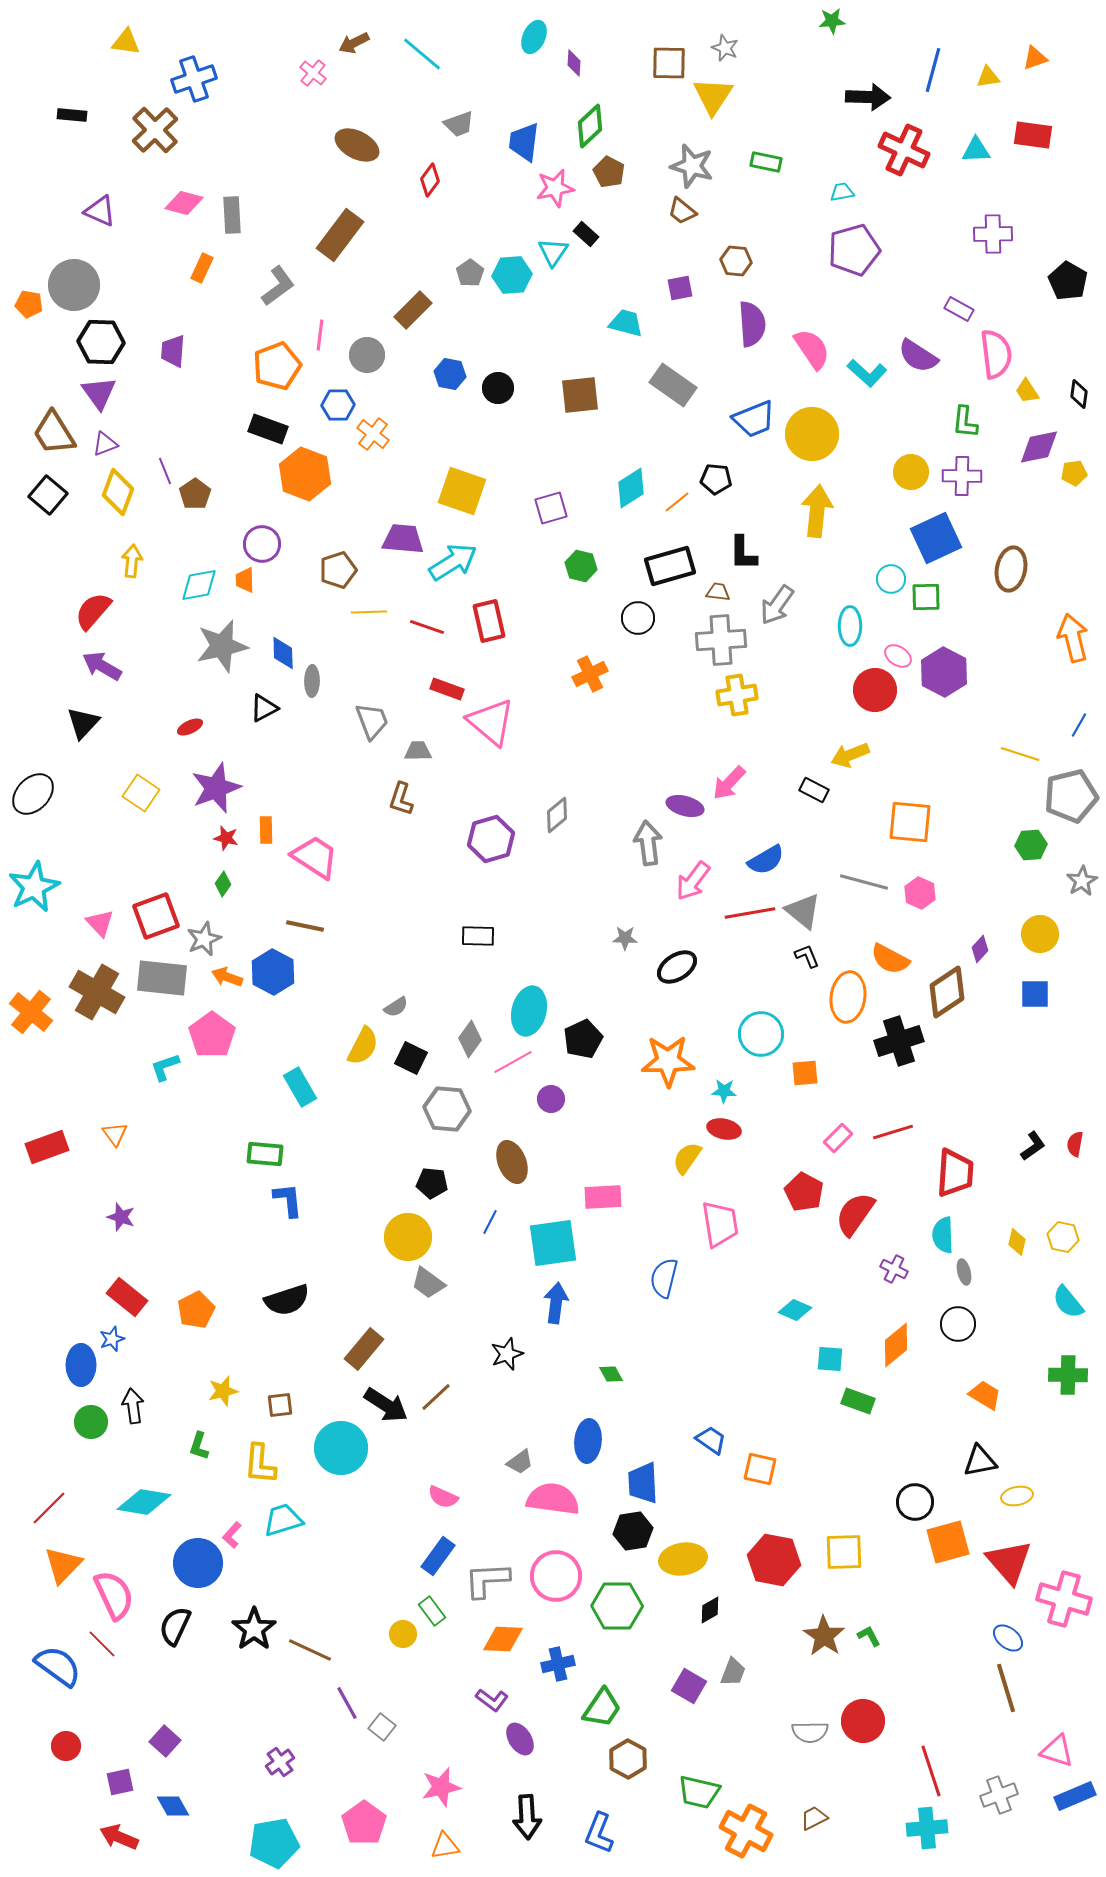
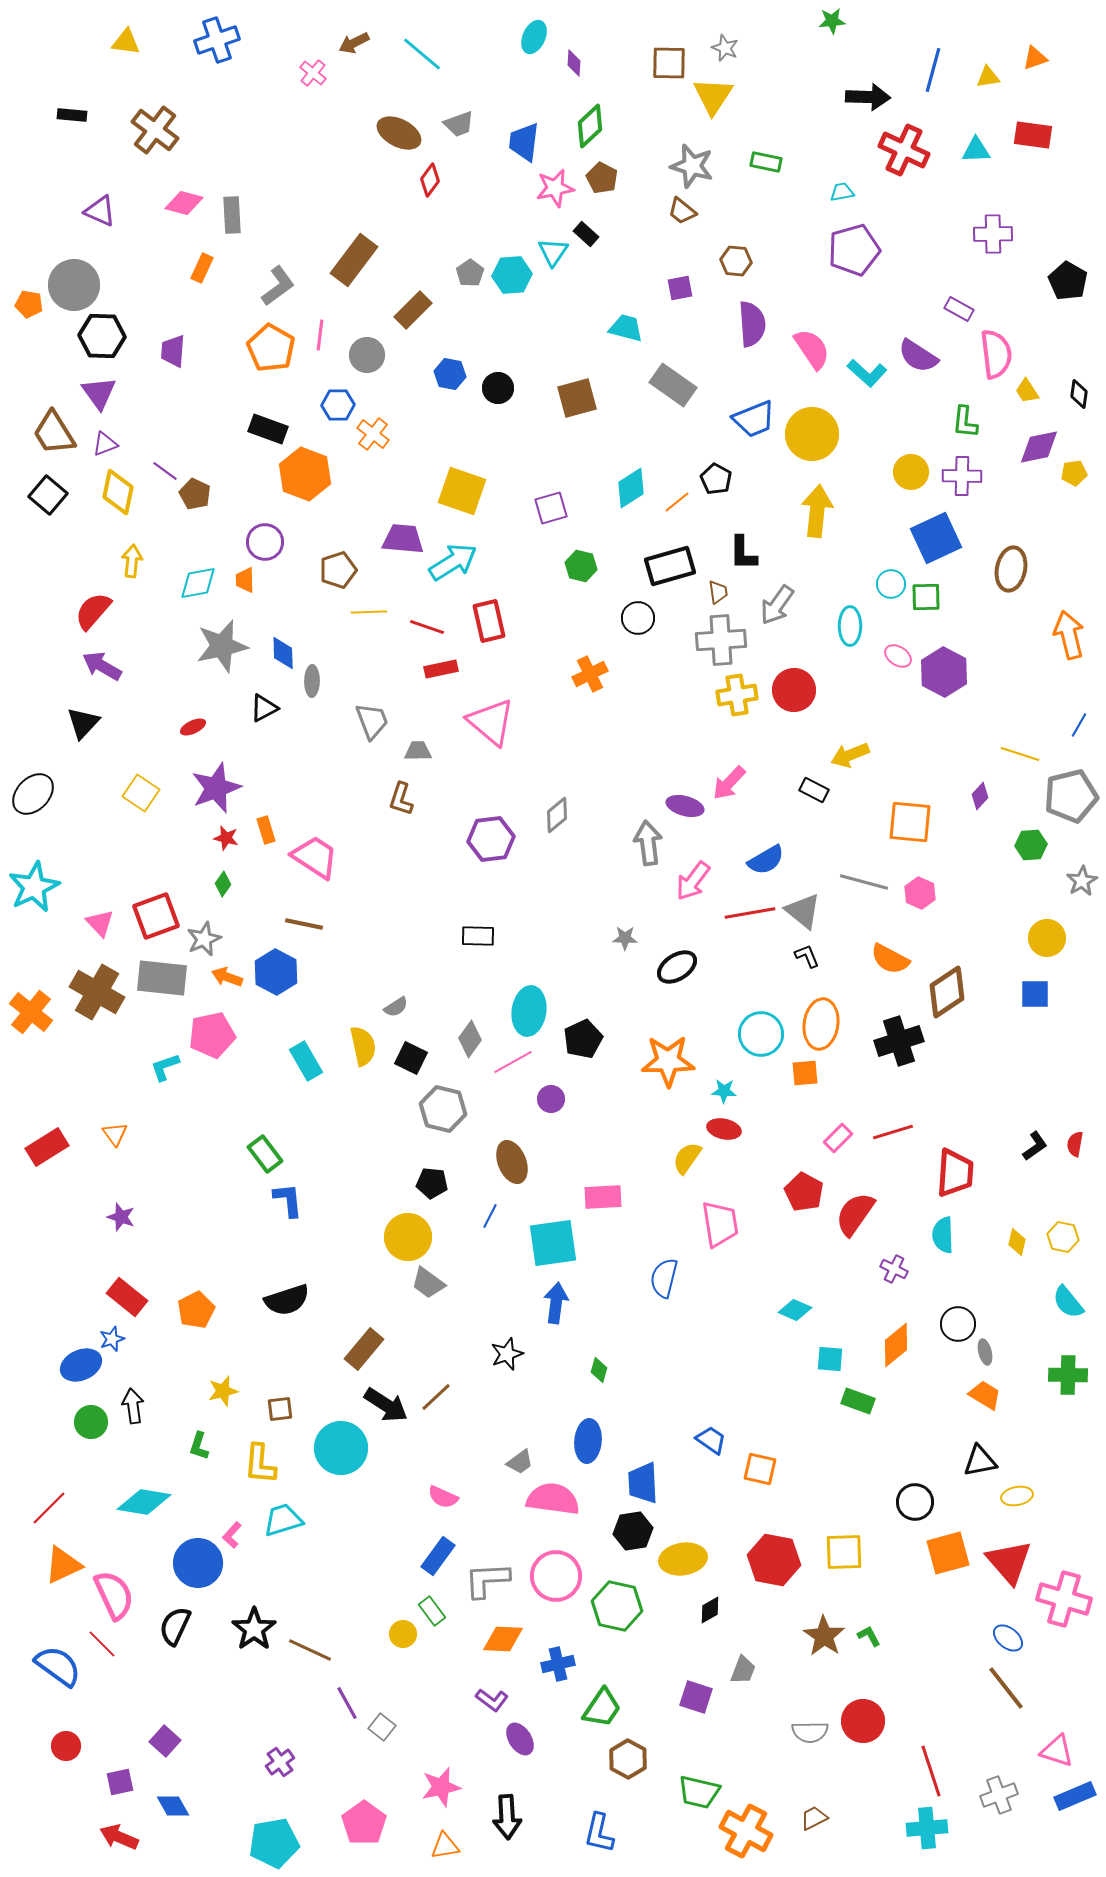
blue cross at (194, 79): moved 23 px right, 39 px up
brown cross at (155, 130): rotated 9 degrees counterclockwise
brown ellipse at (357, 145): moved 42 px right, 12 px up
brown pentagon at (609, 172): moved 7 px left, 6 px down
brown rectangle at (340, 235): moved 14 px right, 25 px down
cyan trapezoid at (626, 323): moved 5 px down
black hexagon at (101, 342): moved 1 px right, 6 px up
orange pentagon at (277, 366): moved 6 px left, 18 px up; rotated 21 degrees counterclockwise
brown square at (580, 395): moved 3 px left, 3 px down; rotated 9 degrees counterclockwise
purple line at (165, 471): rotated 32 degrees counterclockwise
black pentagon at (716, 479): rotated 24 degrees clockwise
yellow diamond at (118, 492): rotated 9 degrees counterclockwise
brown pentagon at (195, 494): rotated 12 degrees counterclockwise
purple circle at (262, 544): moved 3 px right, 2 px up
cyan circle at (891, 579): moved 5 px down
cyan diamond at (199, 585): moved 1 px left, 2 px up
brown trapezoid at (718, 592): rotated 75 degrees clockwise
orange arrow at (1073, 638): moved 4 px left, 3 px up
red rectangle at (447, 689): moved 6 px left, 20 px up; rotated 32 degrees counterclockwise
red circle at (875, 690): moved 81 px left
red ellipse at (190, 727): moved 3 px right
orange rectangle at (266, 830): rotated 16 degrees counterclockwise
purple hexagon at (491, 839): rotated 9 degrees clockwise
brown line at (305, 926): moved 1 px left, 2 px up
yellow circle at (1040, 934): moved 7 px right, 4 px down
purple diamond at (980, 949): moved 153 px up
blue hexagon at (273, 972): moved 3 px right
orange ellipse at (848, 997): moved 27 px left, 27 px down
cyan ellipse at (529, 1011): rotated 6 degrees counterclockwise
pink pentagon at (212, 1035): rotated 24 degrees clockwise
yellow semicircle at (363, 1046): rotated 39 degrees counterclockwise
cyan rectangle at (300, 1087): moved 6 px right, 26 px up
gray hexagon at (447, 1109): moved 4 px left; rotated 9 degrees clockwise
black L-shape at (1033, 1146): moved 2 px right
red rectangle at (47, 1147): rotated 12 degrees counterclockwise
green rectangle at (265, 1154): rotated 48 degrees clockwise
blue line at (490, 1222): moved 6 px up
gray ellipse at (964, 1272): moved 21 px right, 80 px down
blue ellipse at (81, 1365): rotated 66 degrees clockwise
green diamond at (611, 1374): moved 12 px left, 4 px up; rotated 45 degrees clockwise
brown square at (280, 1405): moved 4 px down
orange square at (948, 1542): moved 11 px down
orange triangle at (63, 1565): rotated 21 degrees clockwise
green hexagon at (617, 1606): rotated 12 degrees clockwise
gray trapezoid at (733, 1672): moved 10 px right, 2 px up
purple square at (689, 1686): moved 7 px right, 11 px down; rotated 12 degrees counterclockwise
brown line at (1006, 1688): rotated 21 degrees counterclockwise
black arrow at (527, 1817): moved 20 px left
blue L-shape at (599, 1833): rotated 9 degrees counterclockwise
